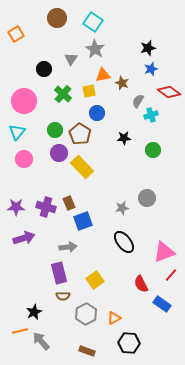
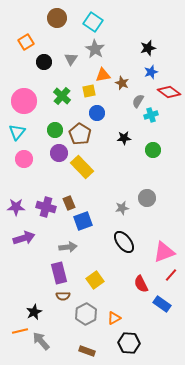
orange square at (16, 34): moved 10 px right, 8 px down
black circle at (44, 69): moved 7 px up
blue star at (151, 69): moved 3 px down
green cross at (63, 94): moved 1 px left, 2 px down
